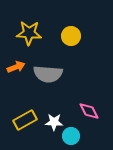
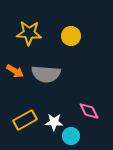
orange arrow: moved 1 px left, 4 px down; rotated 54 degrees clockwise
gray semicircle: moved 2 px left
